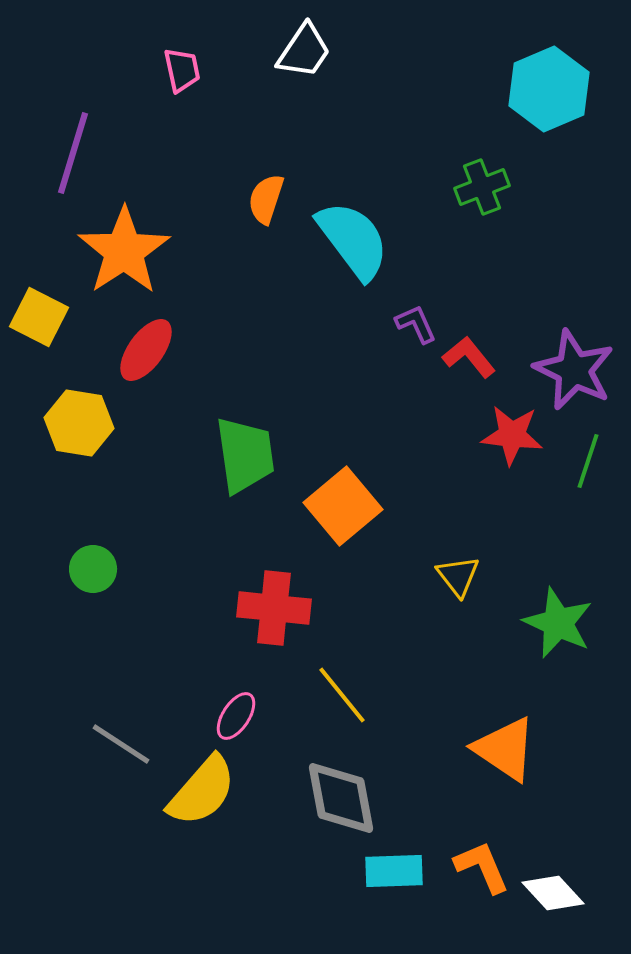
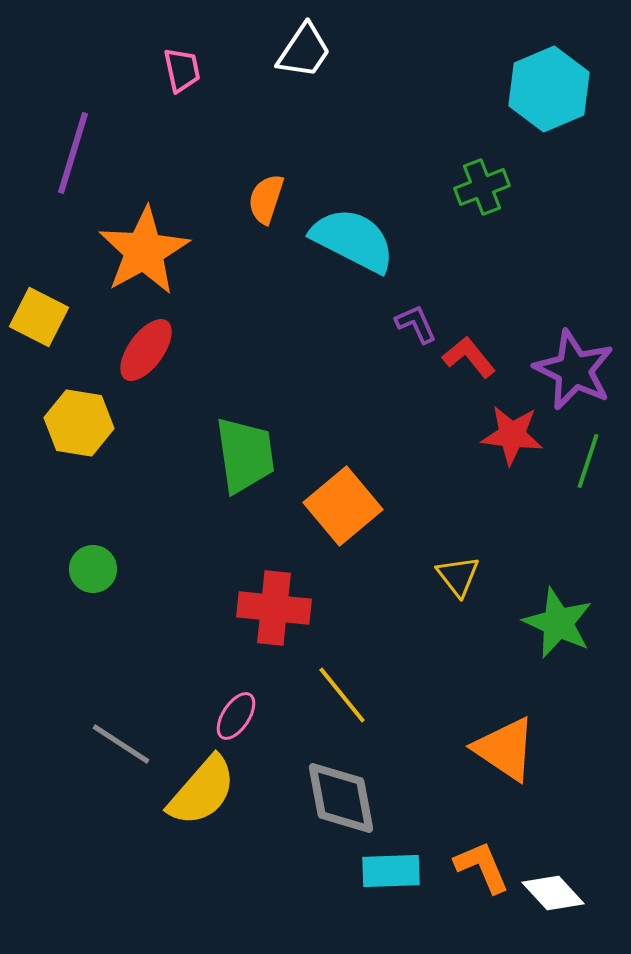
cyan semicircle: rotated 26 degrees counterclockwise
orange star: moved 20 px right; rotated 4 degrees clockwise
cyan rectangle: moved 3 px left
